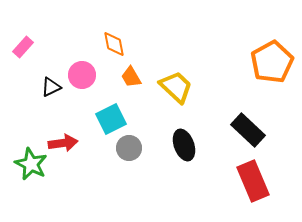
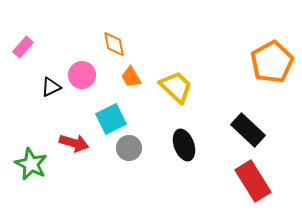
red arrow: moved 11 px right; rotated 24 degrees clockwise
red rectangle: rotated 9 degrees counterclockwise
